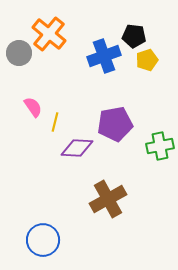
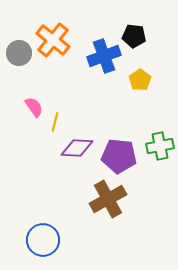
orange cross: moved 4 px right, 6 px down
yellow pentagon: moved 7 px left, 20 px down; rotated 15 degrees counterclockwise
pink semicircle: moved 1 px right
purple pentagon: moved 4 px right, 32 px down; rotated 16 degrees clockwise
